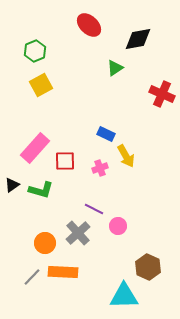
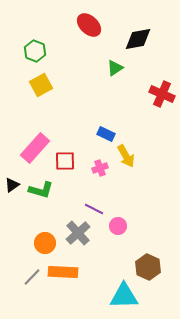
green hexagon: rotated 15 degrees counterclockwise
